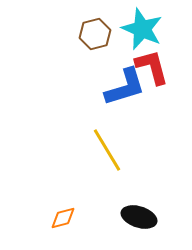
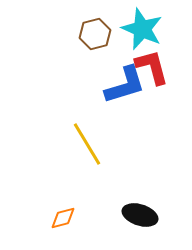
blue L-shape: moved 2 px up
yellow line: moved 20 px left, 6 px up
black ellipse: moved 1 px right, 2 px up
